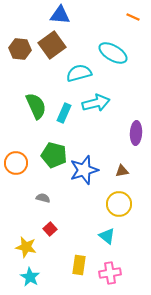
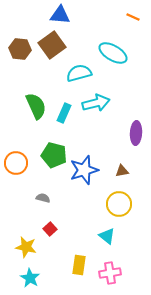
cyan star: moved 1 px down
